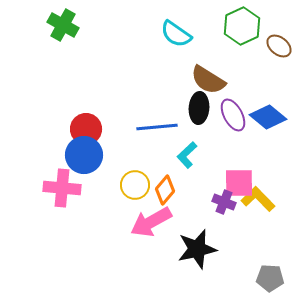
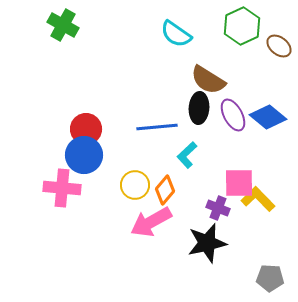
purple cross: moved 6 px left, 6 px down
black star: moved 10 px right, 6 px up
